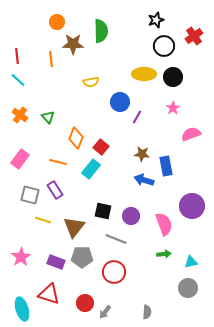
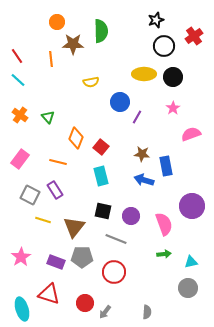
red line at (17, 56): rotated 28 degrees counterclockwise
cyan rectangle at (91, 169): moved 10 px right, 7 px down; rotated 54 degrees counterclockwise
gray square at (30, 195): rotated 12 degrees clockwise
